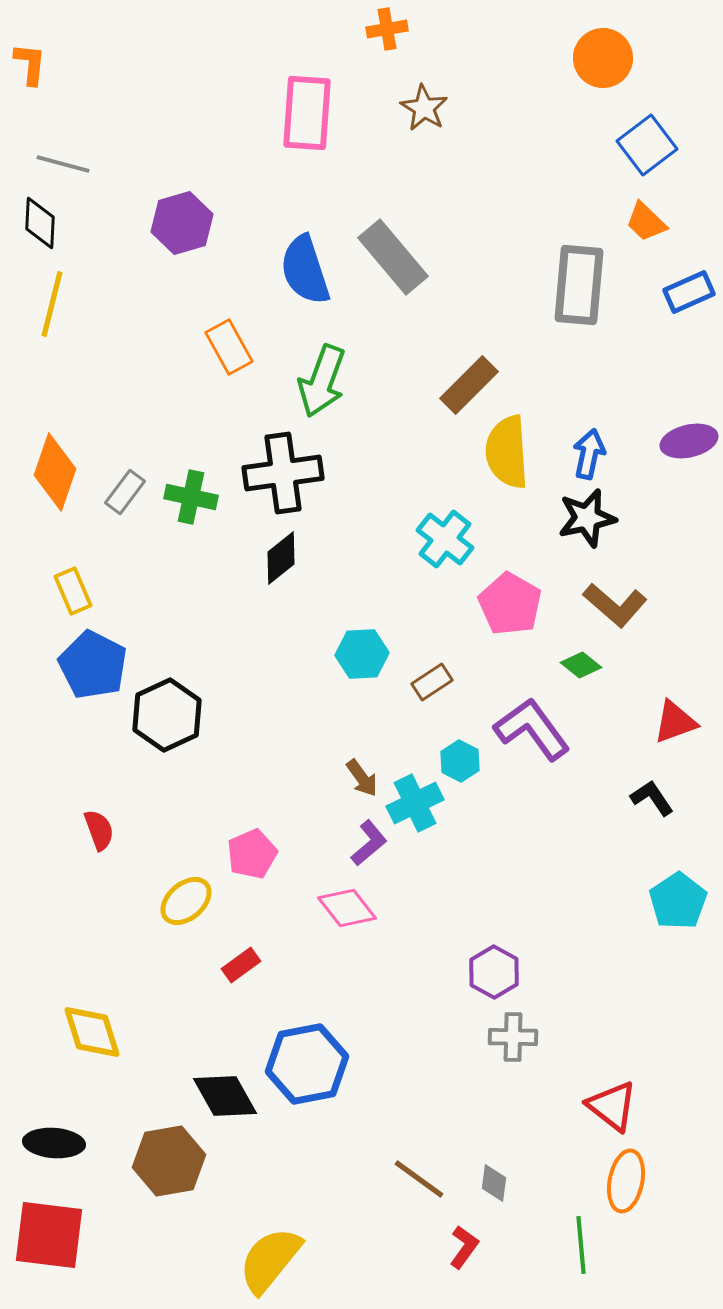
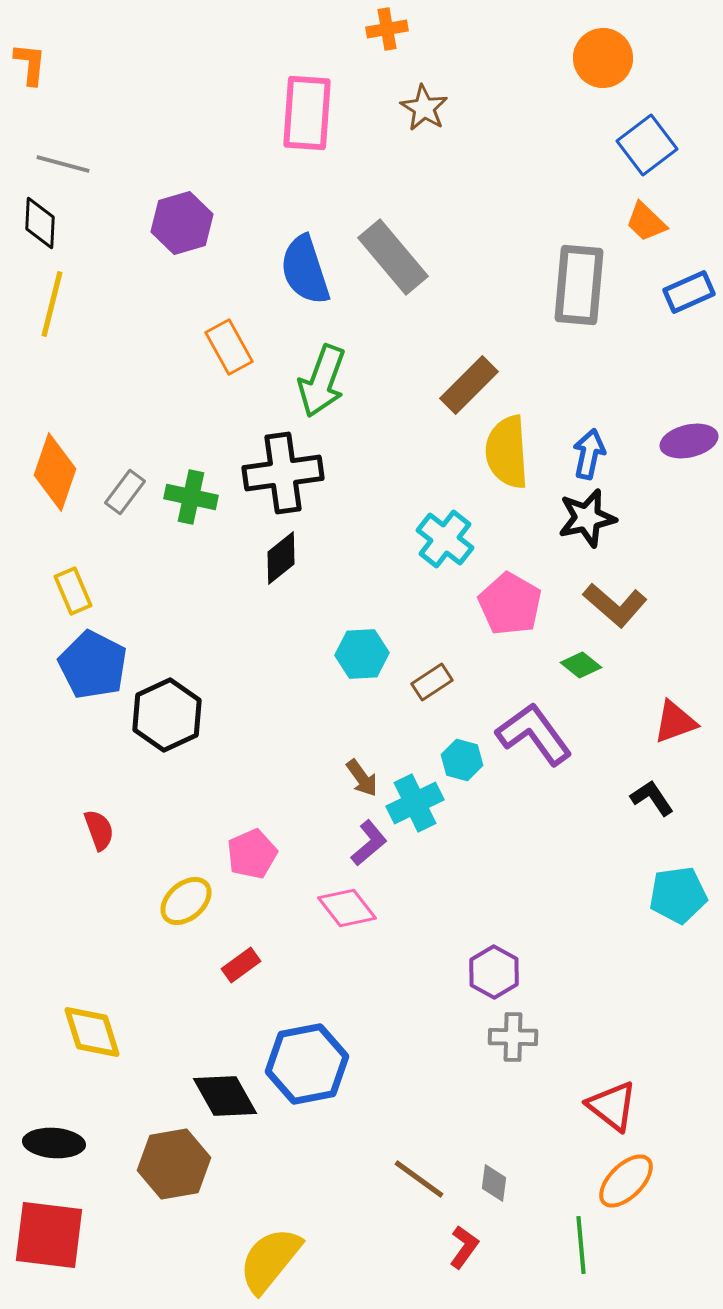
purple L-shape at (532, 729): moved 2 px right, 5 px down
cyan hexagon at (460, 761): moved 2 px right, 1 px up; rotated 12 degrees counterclockwise
cyan pentagon at (678, 901): moved 6 px up; rotated 26 degrees clockwise
brown hexagon at (169, 1161): moved 5 px right, 3 px down
orange ellipse at (626, 1181): rotated 34 degrees clockwise
